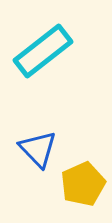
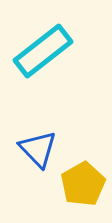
yellow pentagon: rotated 6 degrees counterclockwise
